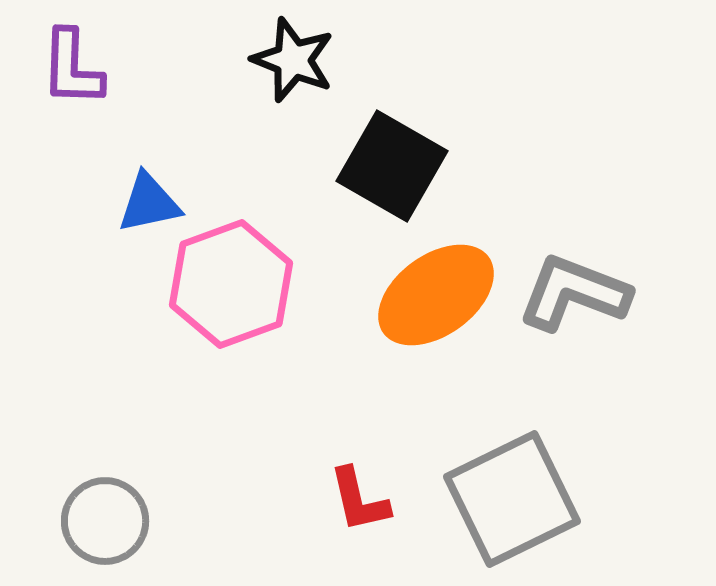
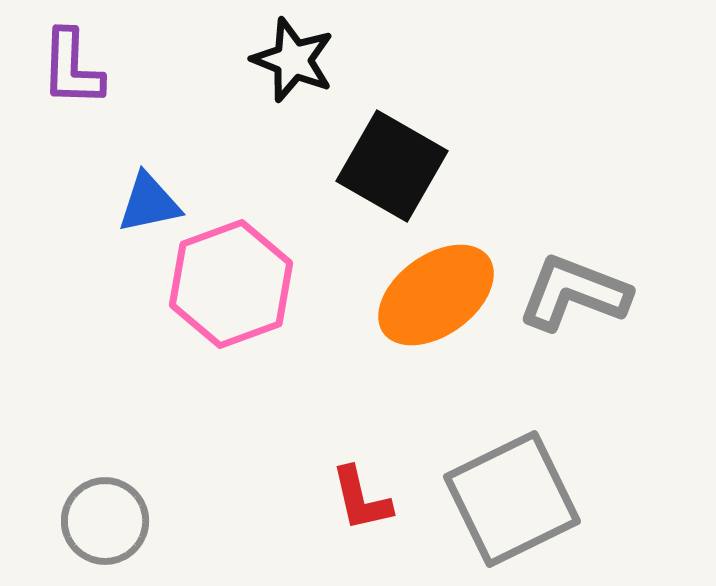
red L-shape: moved 2 px right, 1 px up
